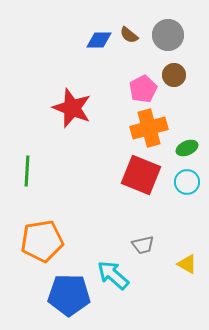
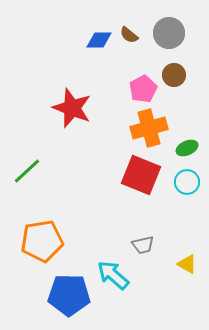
gray circle: moved 1 px right, 2 px up
green line: rotated 44 degrees clockwise
